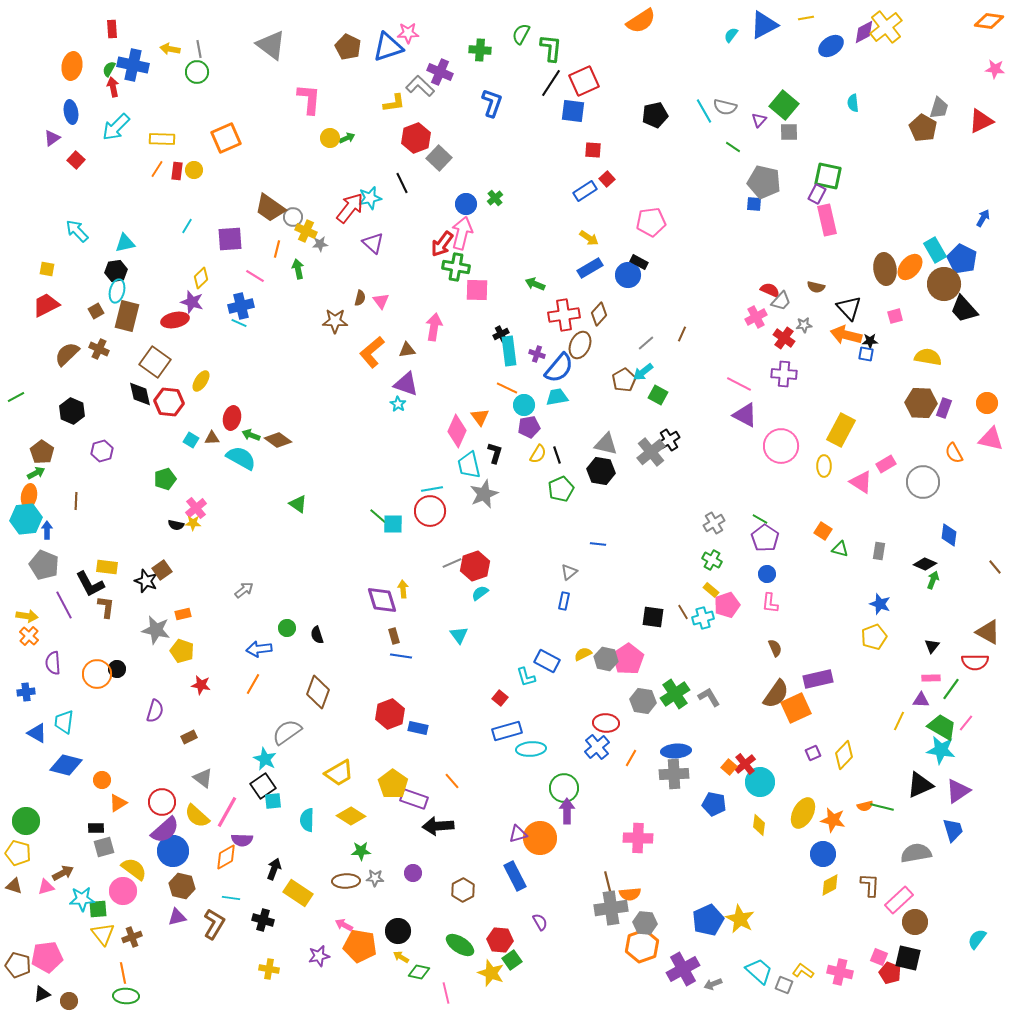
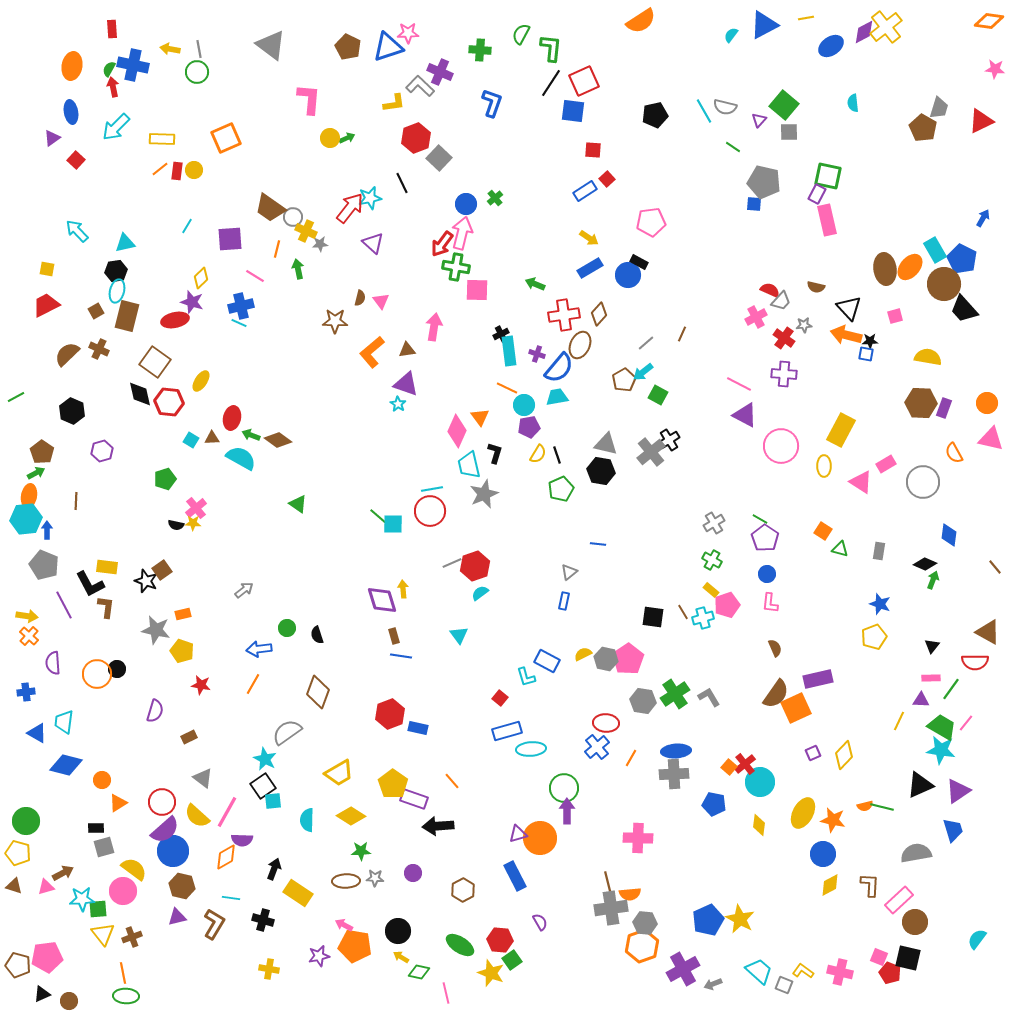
orange line at (157, 169): moved 3 px right; rotated 18 degrees clockwise
orange pentagon at (360, 946): moved 5 px left
